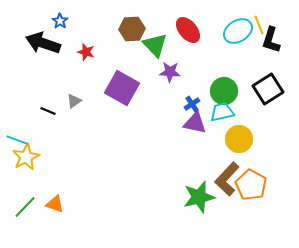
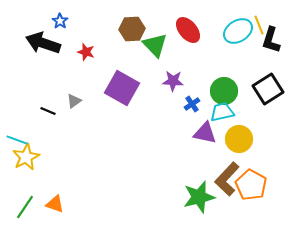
purple star: moved 3 px right, 9 px down
purple triangle: moved 10 px right, 10 px down
green line: rotated 10 degrees counterclockwise
